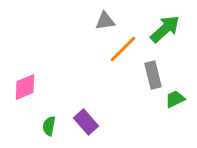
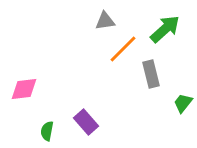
gray rectangle: moved 2 px left, 1 px up
pink diamond: moved 1 px left, 2 px down; rotated 16 degrees clockwise
green trapezoid: moved 8 px right, 4 px down; rotated 25 degrees counterclockwise
green semicircle: moved 2 px left, 5 px down
